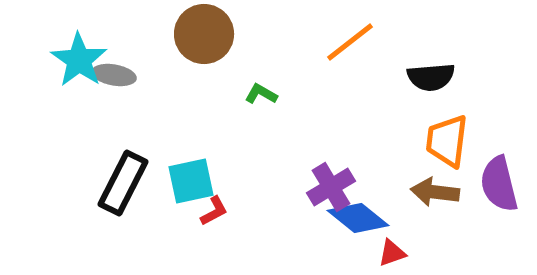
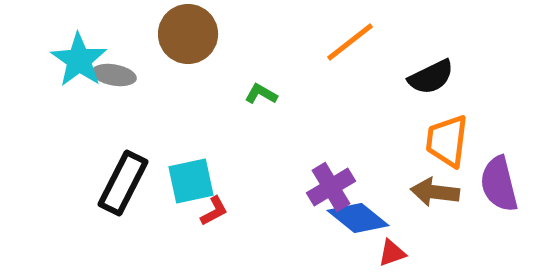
brown circle: moved 16 px left
black semicircle: rotated 21 degrees counterclockwise
